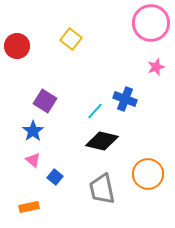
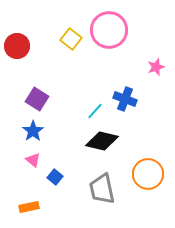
pink circle: moved 42 px left, 7 px down
purple square: moved 8 px left, 2 px up
